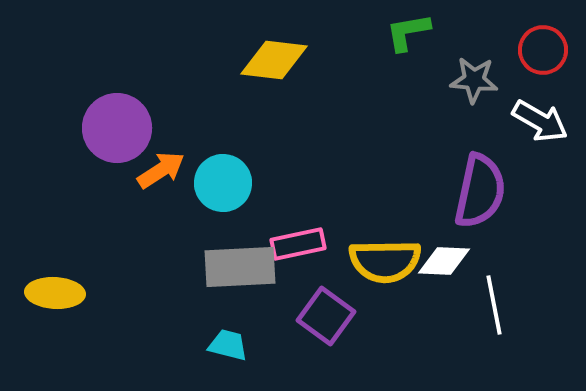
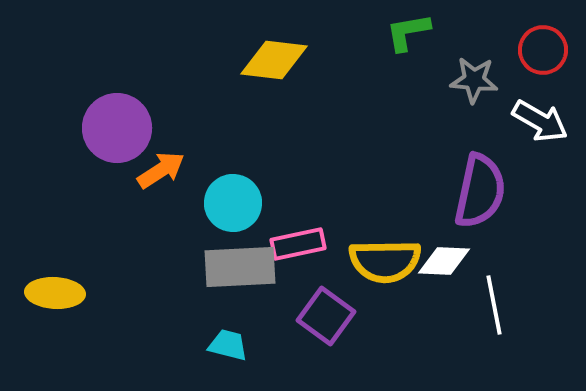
cyan circle: moved 10 px right, 20 px down
